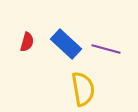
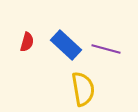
blue rectangle: moved 1 px down
